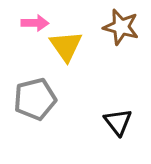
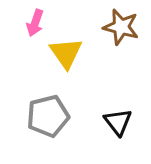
pink arrow: rotated 108 degrees clockwise
yellow triangle: moved 7 px down
gray pentagon: moved 13 px right, 17 px down
